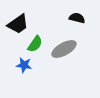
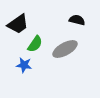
black semicircle: moved 2 px down
gray ellipse: moved 1 px right
